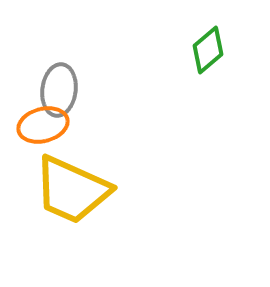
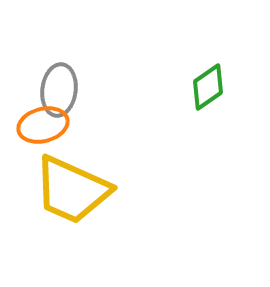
green diamond: moved 37 px down; rotated 6 degrees clockwise
